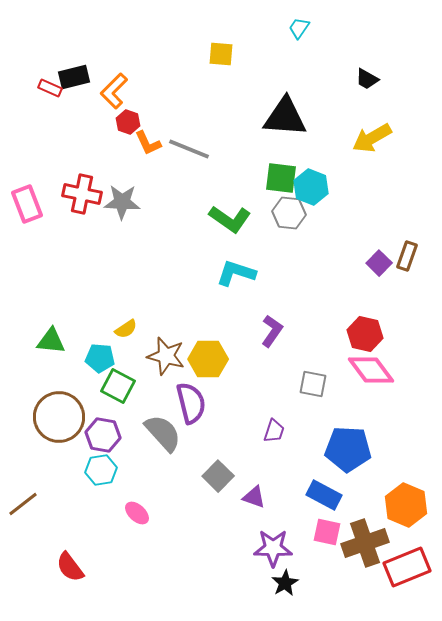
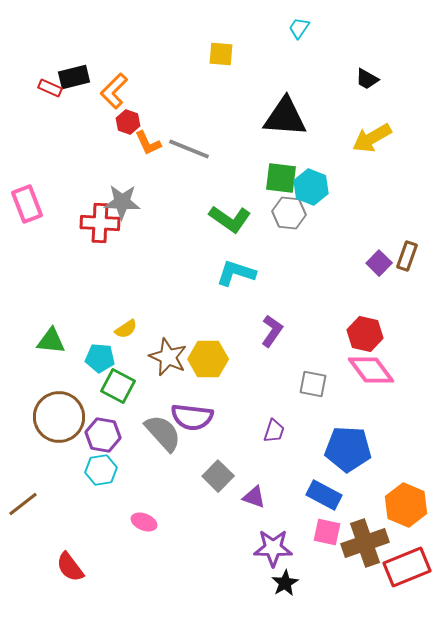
red cross at (82, 194): moved 18 px right, 29 px down; rotated 9 degrees counterclockwise
brown star at (166, 356): moved 2 px right, 1 px down; rotated 9 degrees clockwise
purple semicircle at (191, 403): moved 1 px right, 14 px down; rotated 111 degrees clockwise
pink ellipse at (137, 513): moved 7 px right, 9 px down; rotated 20 degrees counterclockwise
